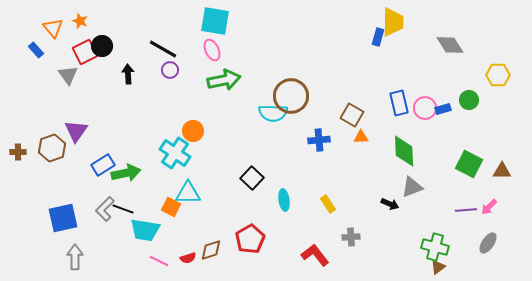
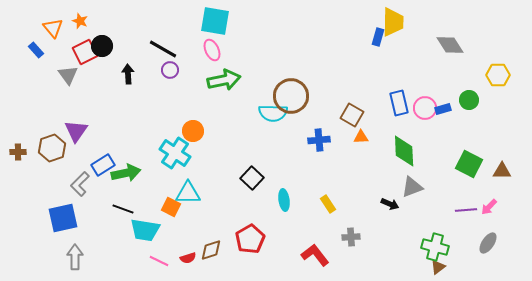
gray L-shape at (105, 209): moved 25 px left, 25 px up
